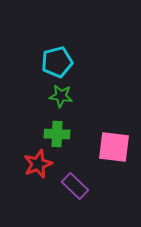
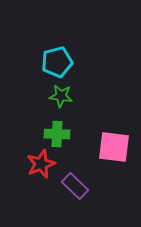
red star: moved 3 px right
